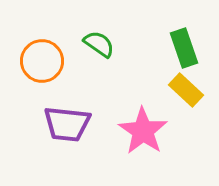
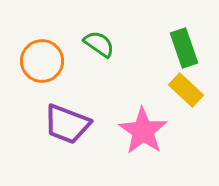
purple trapezoid: rotated 15 degrees clockwise
